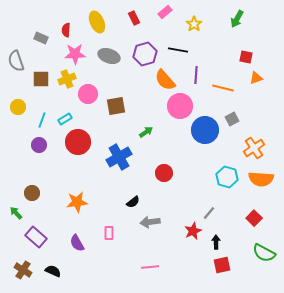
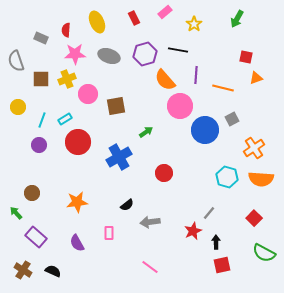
black semicircle at (133, 202): moved 6 px left, 3 px down
pink line at (150, 267): rotated 42 degrees clockwise
